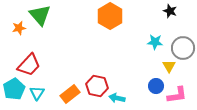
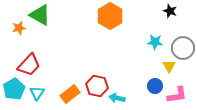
green triangle: rotated 20 degrees counterclockwise
blue circle: moved 1 px left
